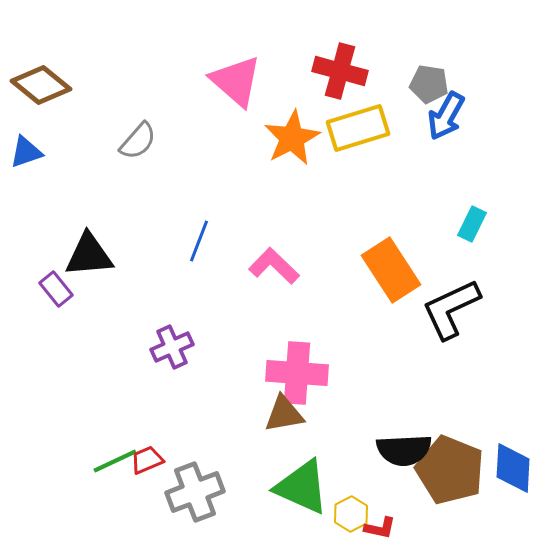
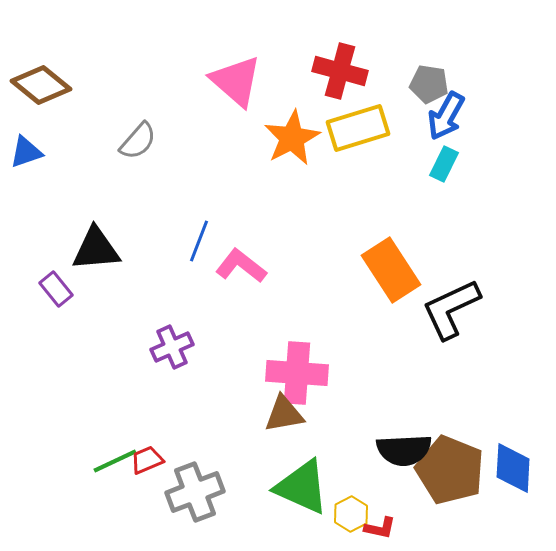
cyan rectangle: moved 28 px left, 60 px up
black triangle: moved 7 px right, 6 px up
pink L-shape: moved 33 px left; rotated 6 degrees counterclockwise
